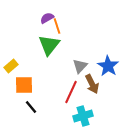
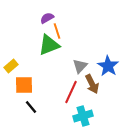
orange line: moved 5 px down
green triangle: rotated 30 degrees clockwise
